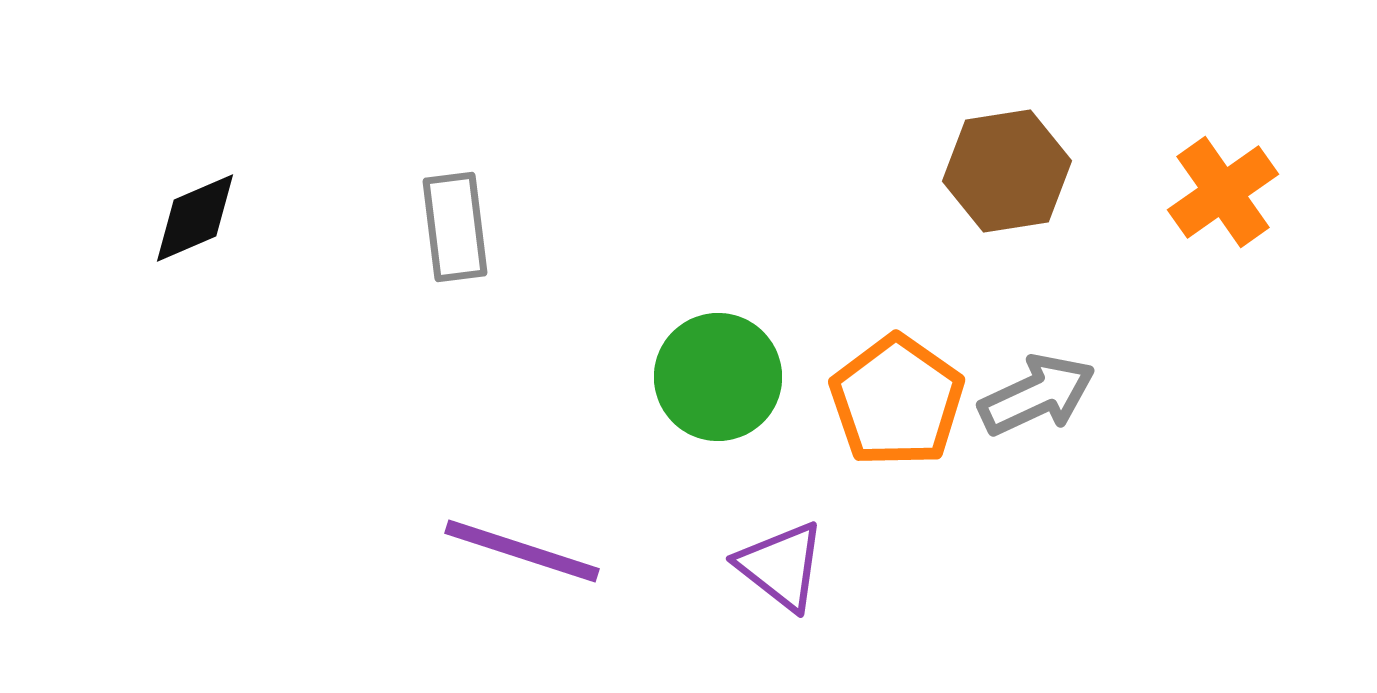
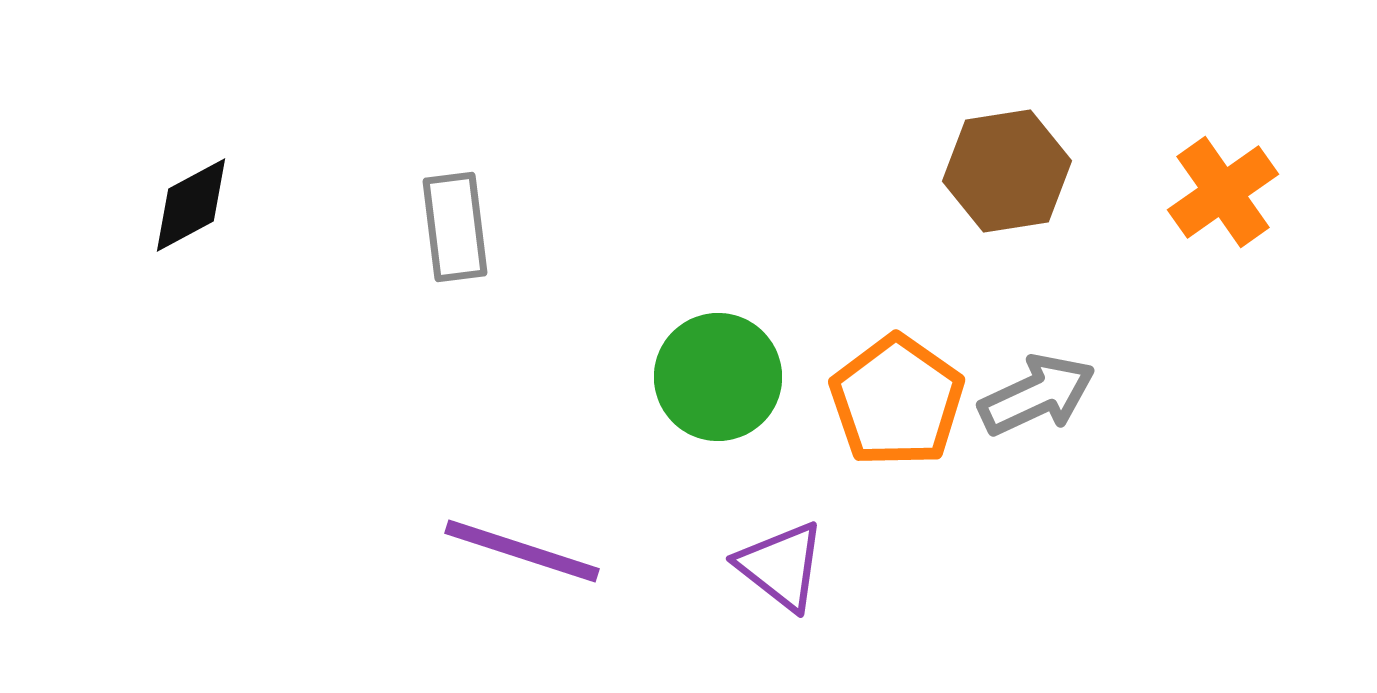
black diamond: moved 4 px left, 13 px up; rotated 5 degrees counterclockwise
